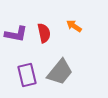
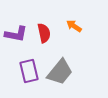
purple rectangle: moved 2 px right, 4 px up
